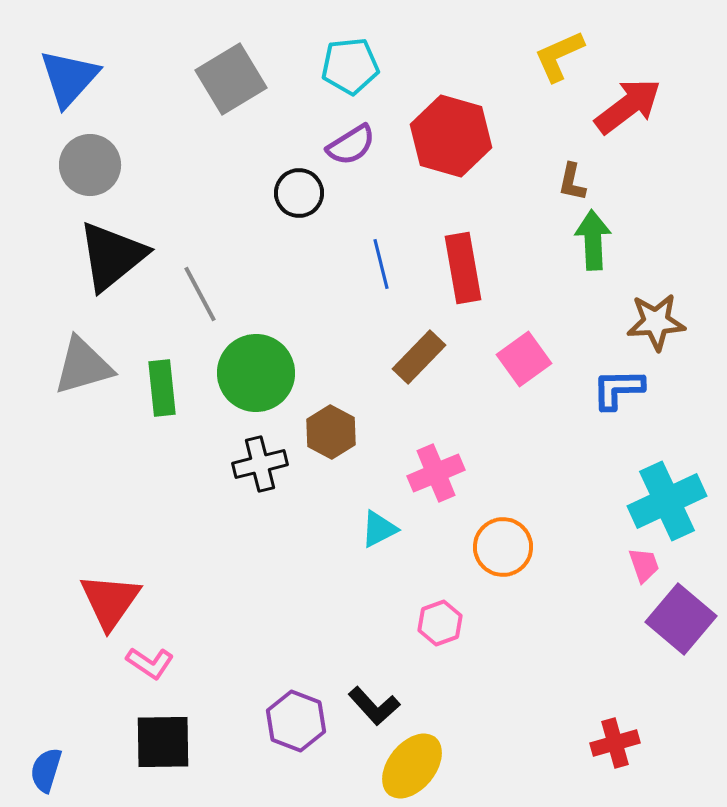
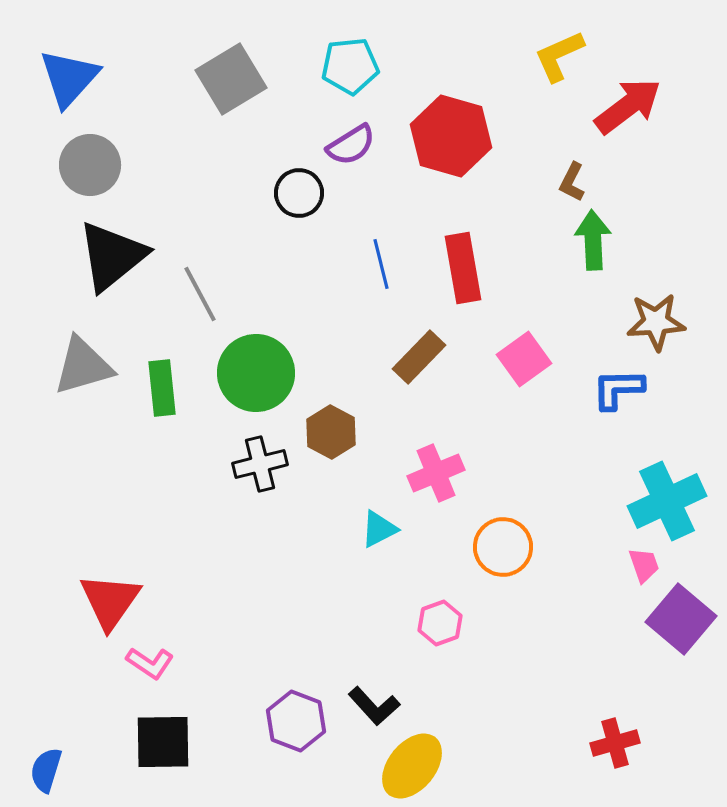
brown L-shape: rotated 15 degrees clockwise
